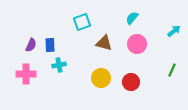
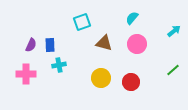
green line: moved 1 px right; rotated 24 degrees clockwise
